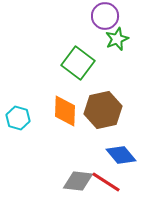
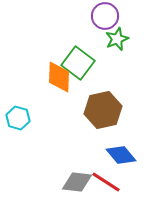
orange diamond: moved 6 px left, 34 px up
gray diamond: moved 1 px left, 1 px down
